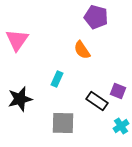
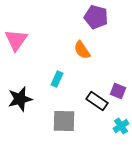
pink triangle: moved 1 px left
gray square: moved 1 px right, 2 px up
